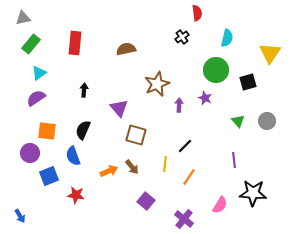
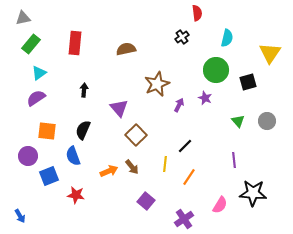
purple arrow: rotated 24 degrees clockwise
brown square: rotated 30 degrees clockwise
purple circle: moved 2 px left, 3 px down
purple cross: rotated 18 degrees clockwise
